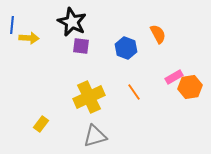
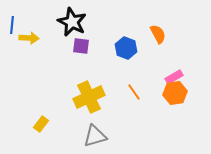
orange hexagon: moved 15 px left, 6 px down
